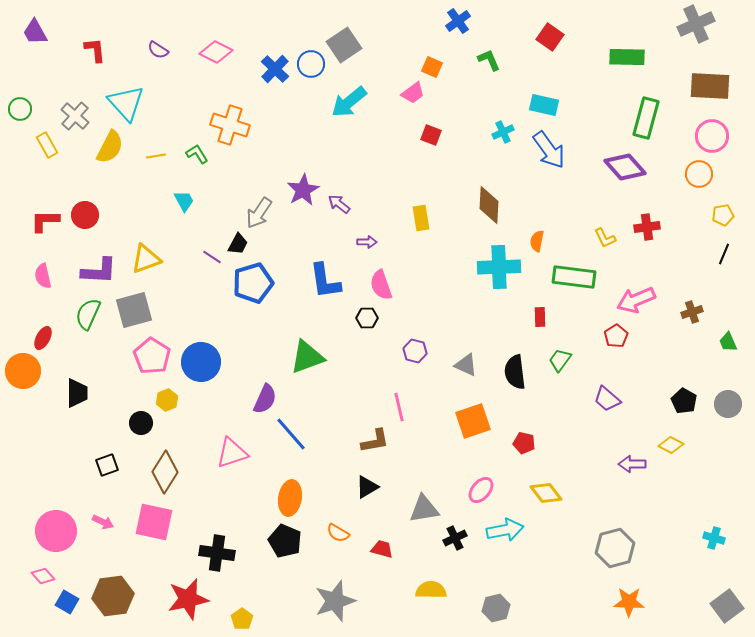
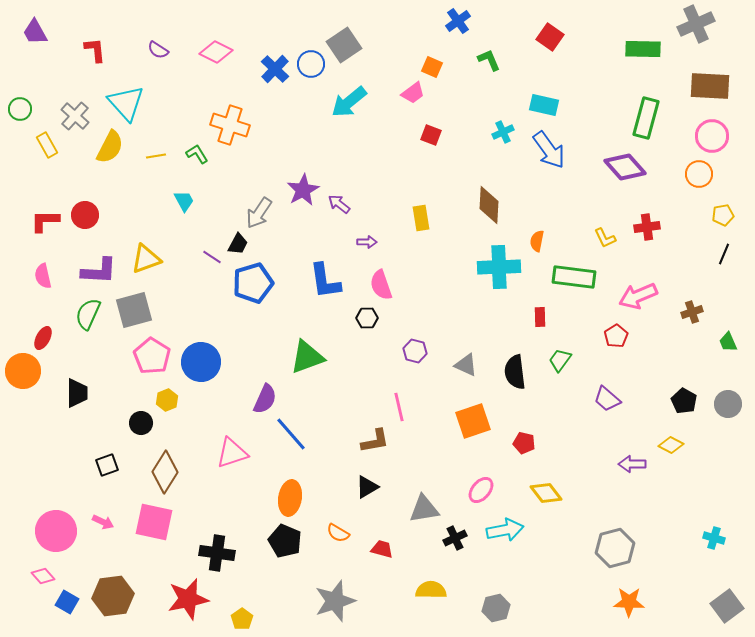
green rectangle at (627, 57): moved 16 px right, 8 px up
pink arrow at (636, 300): moved 2 px right, 4 px up
